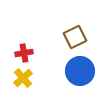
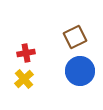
red cross: moved 2 px right
yellow cross: moved 1 px right, 1 px down
